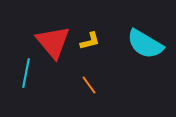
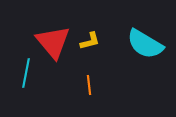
orange line: rotated 30 degrees clockwise
